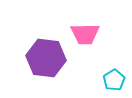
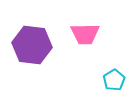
purple hexagon: moved 14 px left, 13 px up
